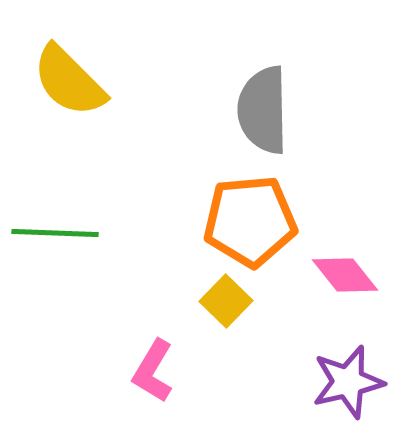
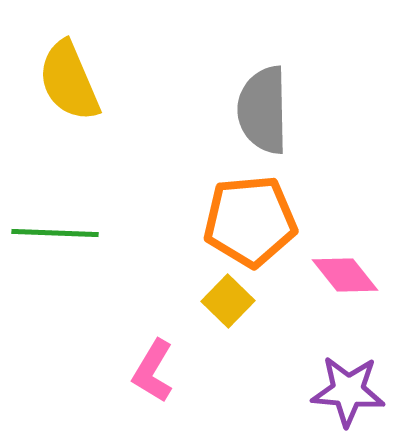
yellow semicircle: rotated 22 degrees clockwise
yellow square: moved 2 px right
purple star: moved 9 px down; rotated 18 degrees clockwise
